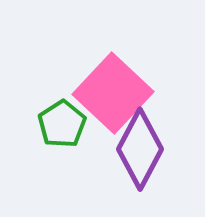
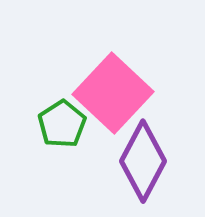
purple diamond: moved 3 px right, 12 px down
